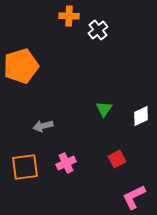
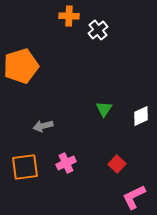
red square: moved 5 px down; rotated 18 degrees counterclockwise
